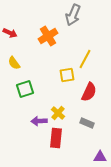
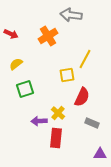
gray arrow: moved 2 px left; rotated 75 degrees clockwise
red arrow: moved 1 px right, 1 px down
yellow semicircle: moved 2 px right, 1 px down; rotated 88 degrees clockwise
red semicircle: moved 7 px left, 5 px down
gray rectangle: moved 5 px right
purple triangle: moved 3 px up
